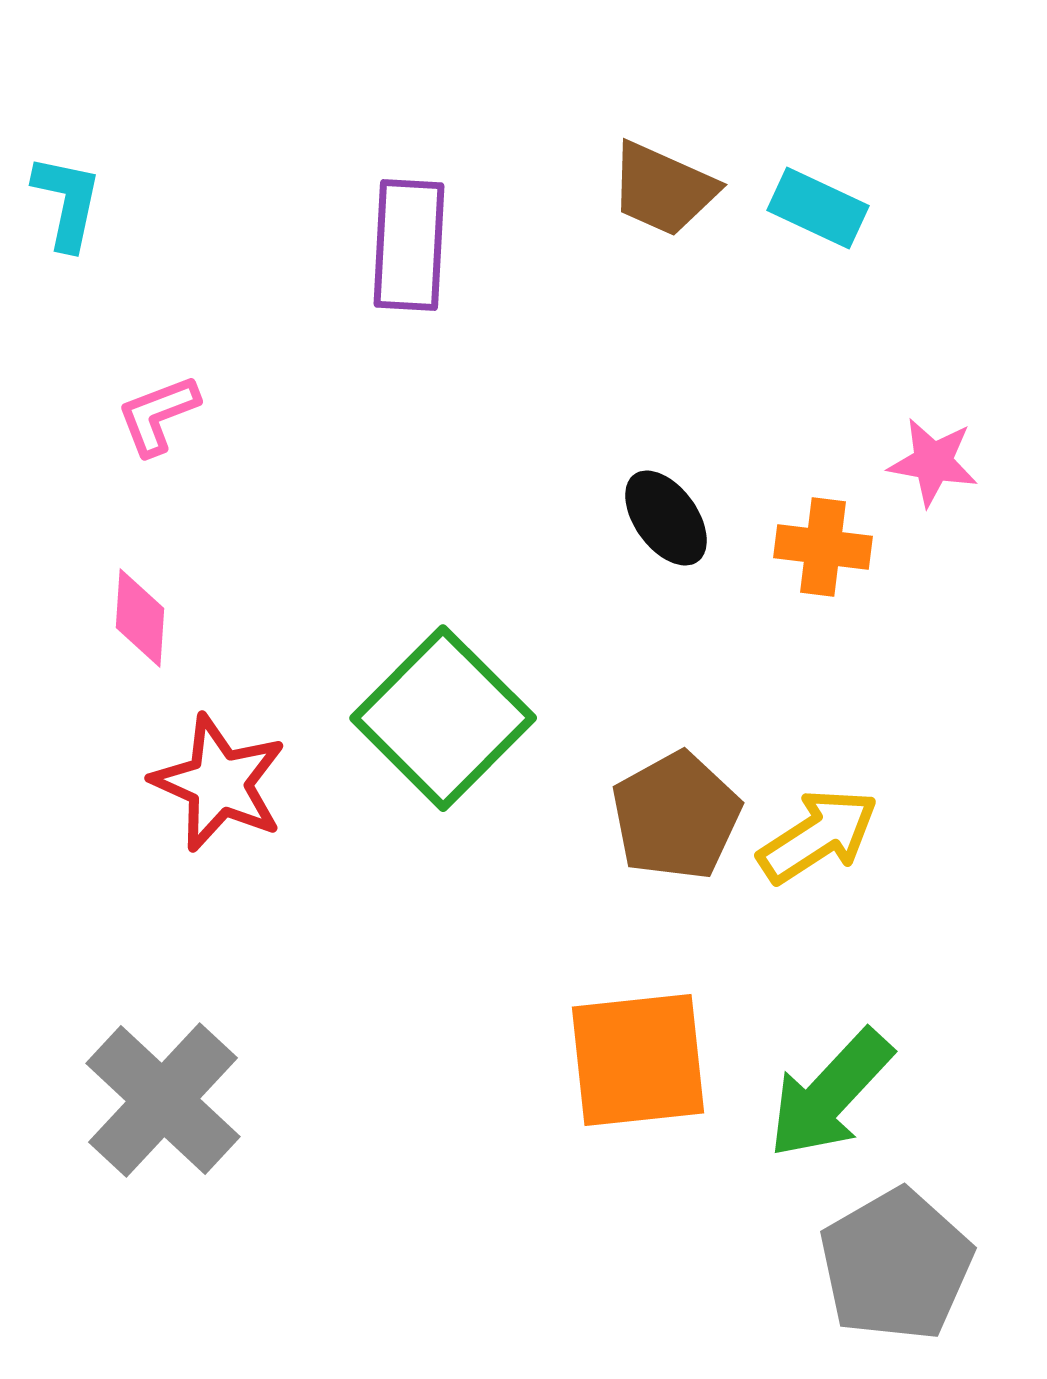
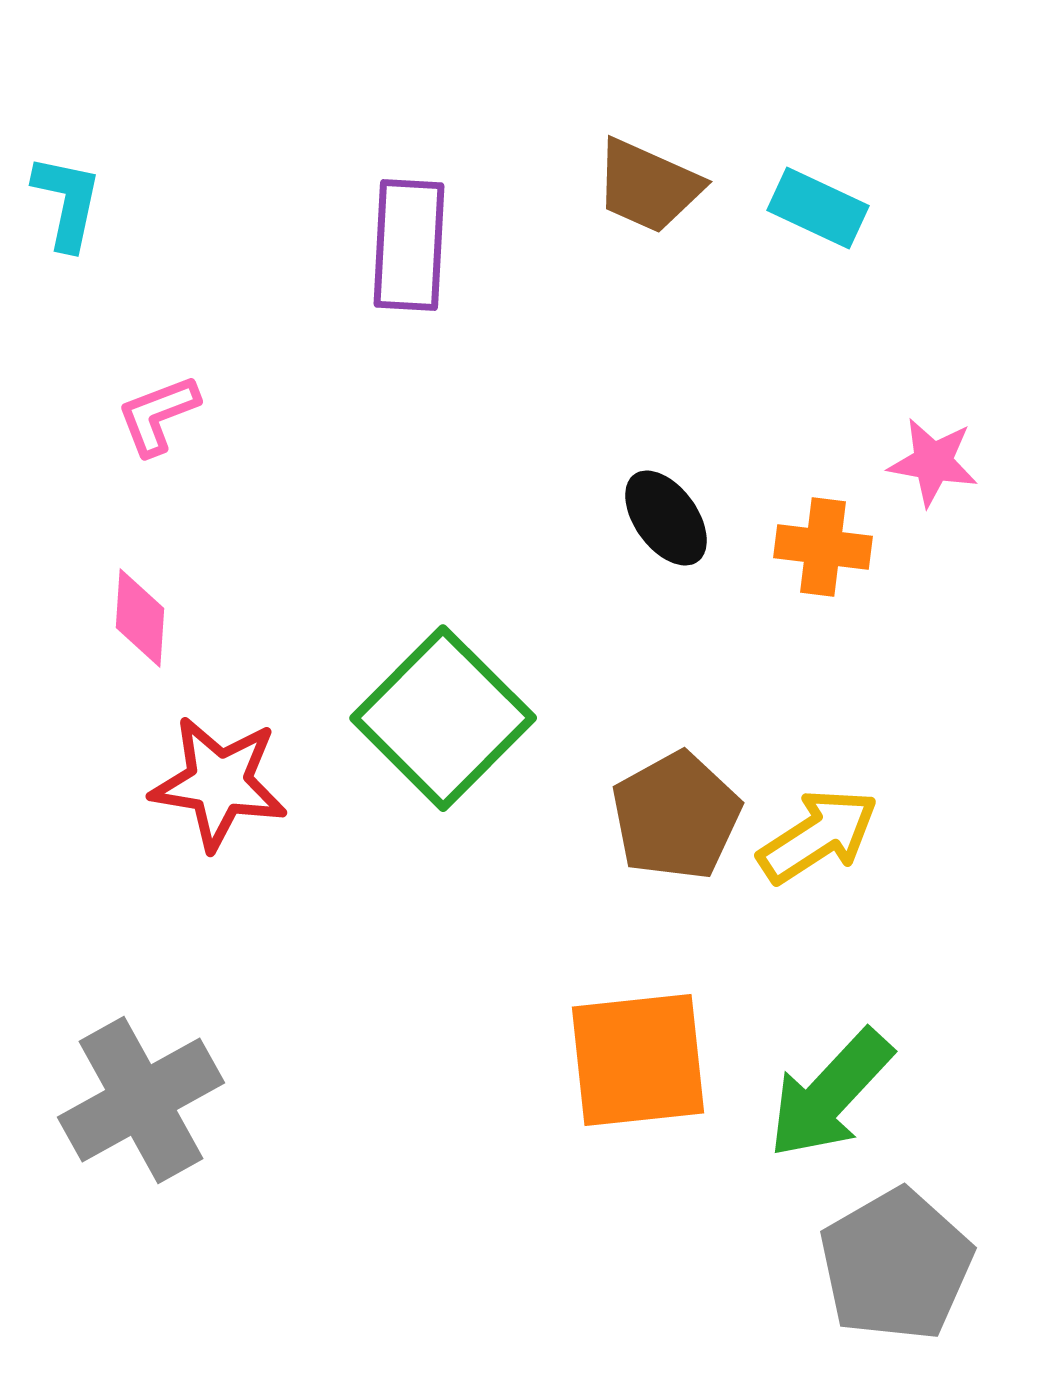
brown trapezoid: moved 15 px left, 3 px up
red star: rotated 15 degrees counterclockwise
gray cross: moved 22 px left; rotated 18 degrees clockwise
